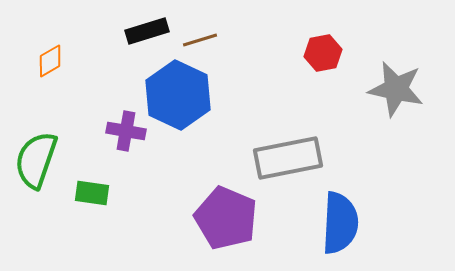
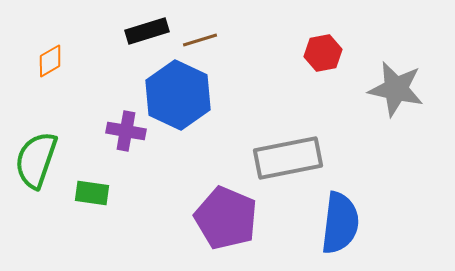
blue semicircle: rotated 4 degrees clockwise
